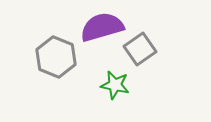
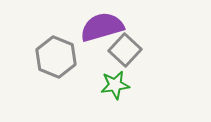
gray square: moved 15 px left, 1 px down; rotated 12 degrees counterclockwise
green star: rotated 20 degrees counterclockwise
